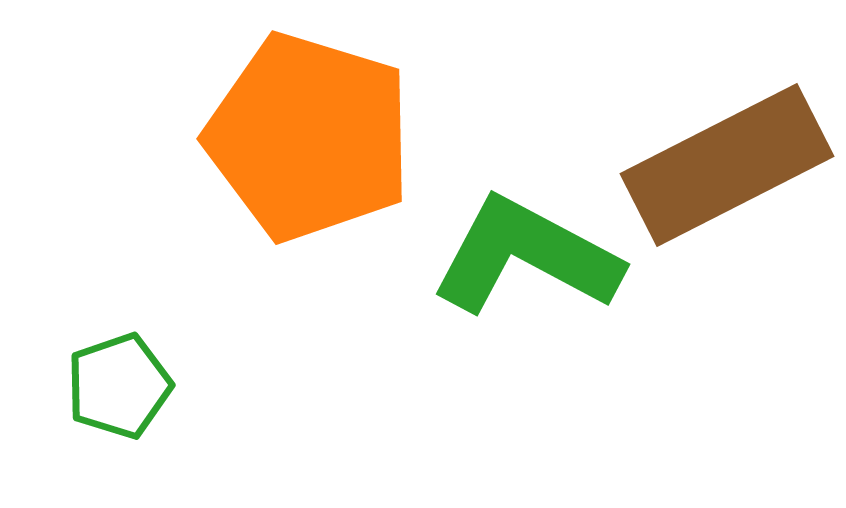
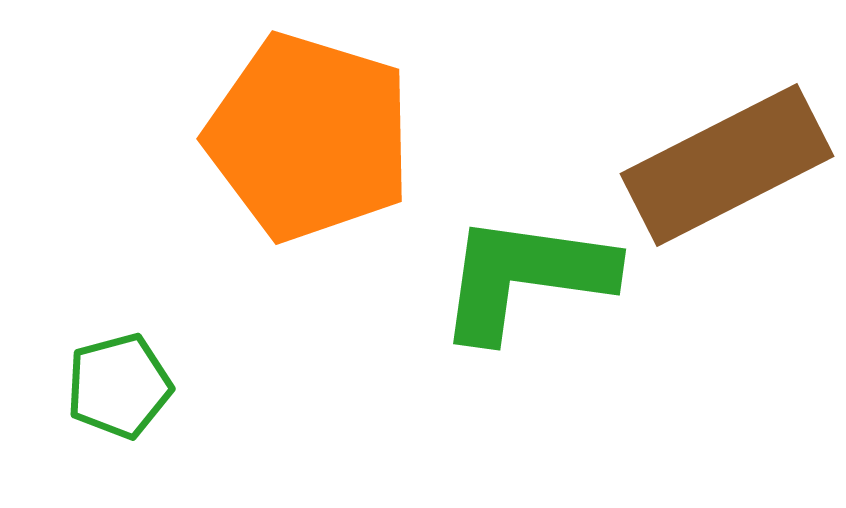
green L-shape: moved 1 px left, 21 px down; rotated 20 degrees counterclockwise
green pentagon: rotated 4 degrees clockwise
